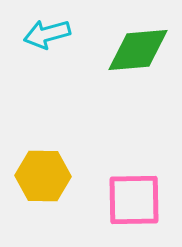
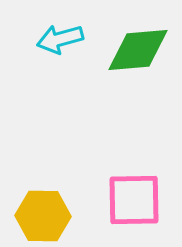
cyan arrow: moved 13 px right, 5 px down
yellow hexagon: moved 40 px down
